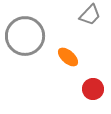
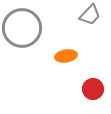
gray circle: moved 3 px left, 8 px up
orange ellipse: moved 2 px left, 1 px up; rotated 50 degrees counterclockwise
